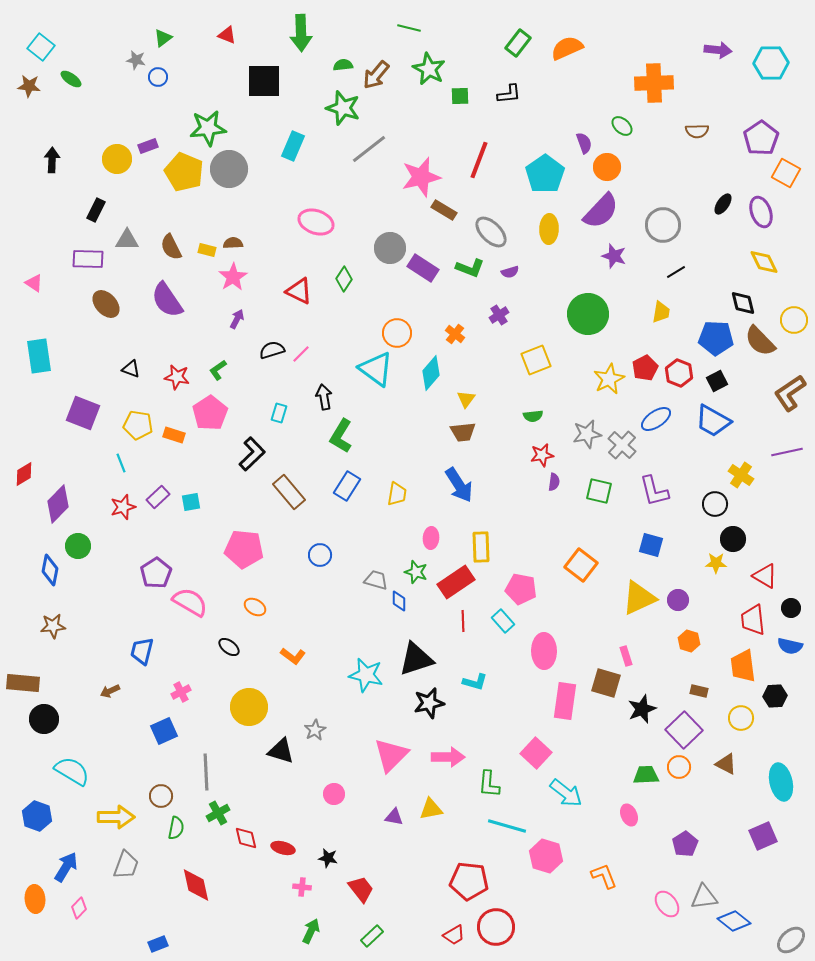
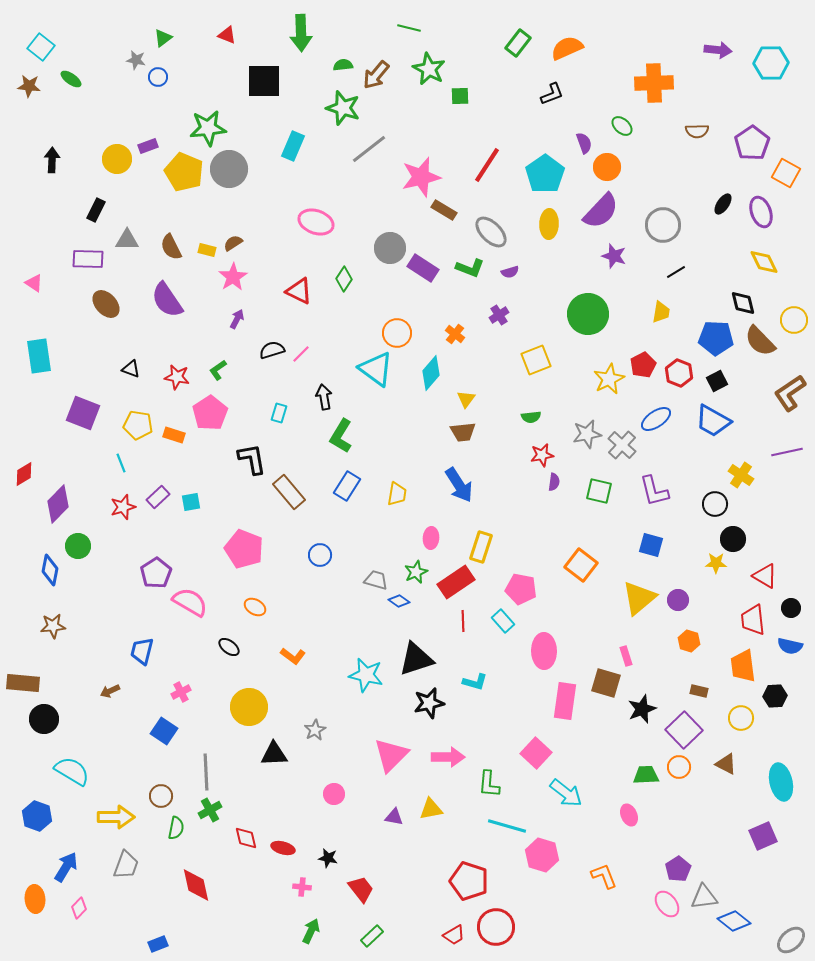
black L-shape at (509, 94): moved 43 px right; rotated 15 degrees counterclockwise
purple pentagon at (761, 138): moved 9 px left, 5 px down
red line at (479, 160): moved 8 px right, 5 px down; rotated 12 degrees clockwise
yellow ellipse at (549, 229): moved 5 px up
brown semicircle at (233, 243): rotated 30 degrees counterclockwise
red pentagon at (645, 368): moved 2 px left, 3 px up
green semicircle at (533, 416): moved 2 px left, 1 px down
black L-shape at (252, 454): moved 5 px down; rotated 56 degrees counterclockwise
yellow rectangle at (481, 547): rotated 20 degrees clockwise
pink pentagon at (244, 549): rotated 15 degrees clockwise
green star at (416, 572): rotated 30 degrees clockwise
yellow triangle at (639, 598): rotated 15 degrees counterclockwise
blue diamond at (399, 601): rotated 55 degrees counterclockwise
blue square at (164, 731): rotated 32 degrees counterclockwise
black triangle at (281, 751): moved 7 px left, 3 px down; rotated 20 degrees counterclockwise
green cross at (218, 813): moved 8 px left, 3 px up
purple pentagon at (685, 844): moved 7 px left, 25 px down
pink hexagon at (546, 856): moved 4 px left, 1 px up
red pentagon at (469, 881): rotated 12 degrees clockwise
